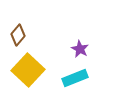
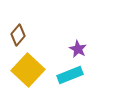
purple star: moved 2 px left
cyan rectangle: moved 5 px left, 3 px up
